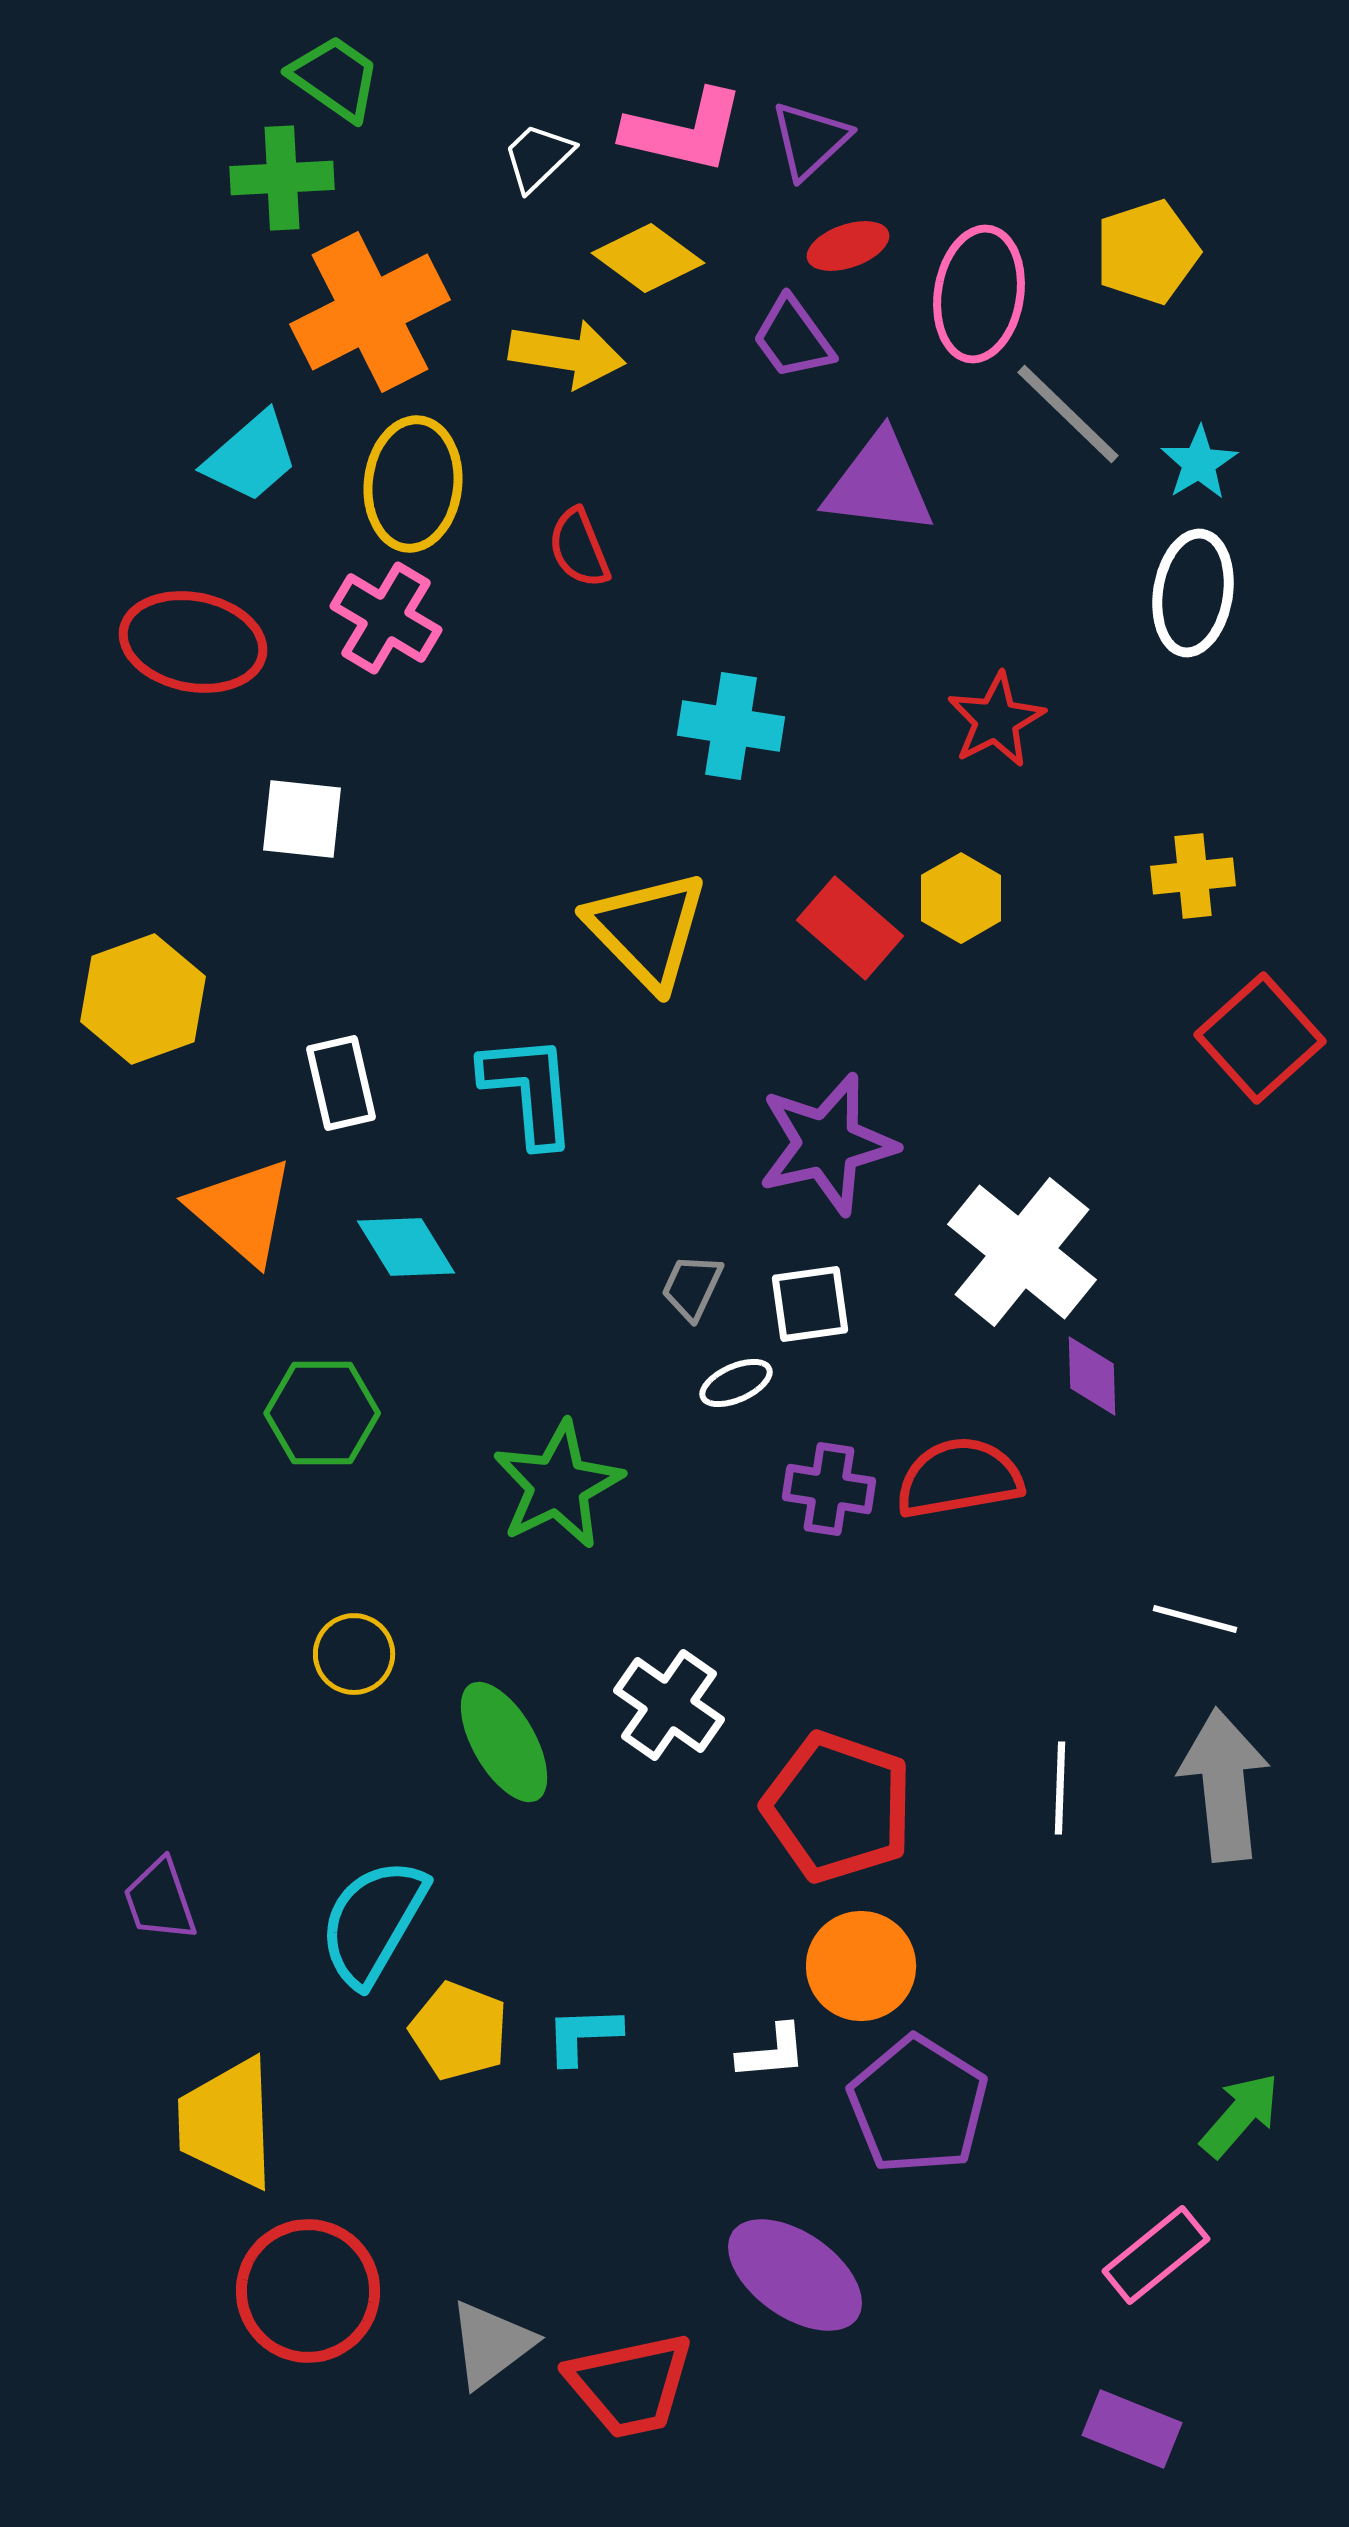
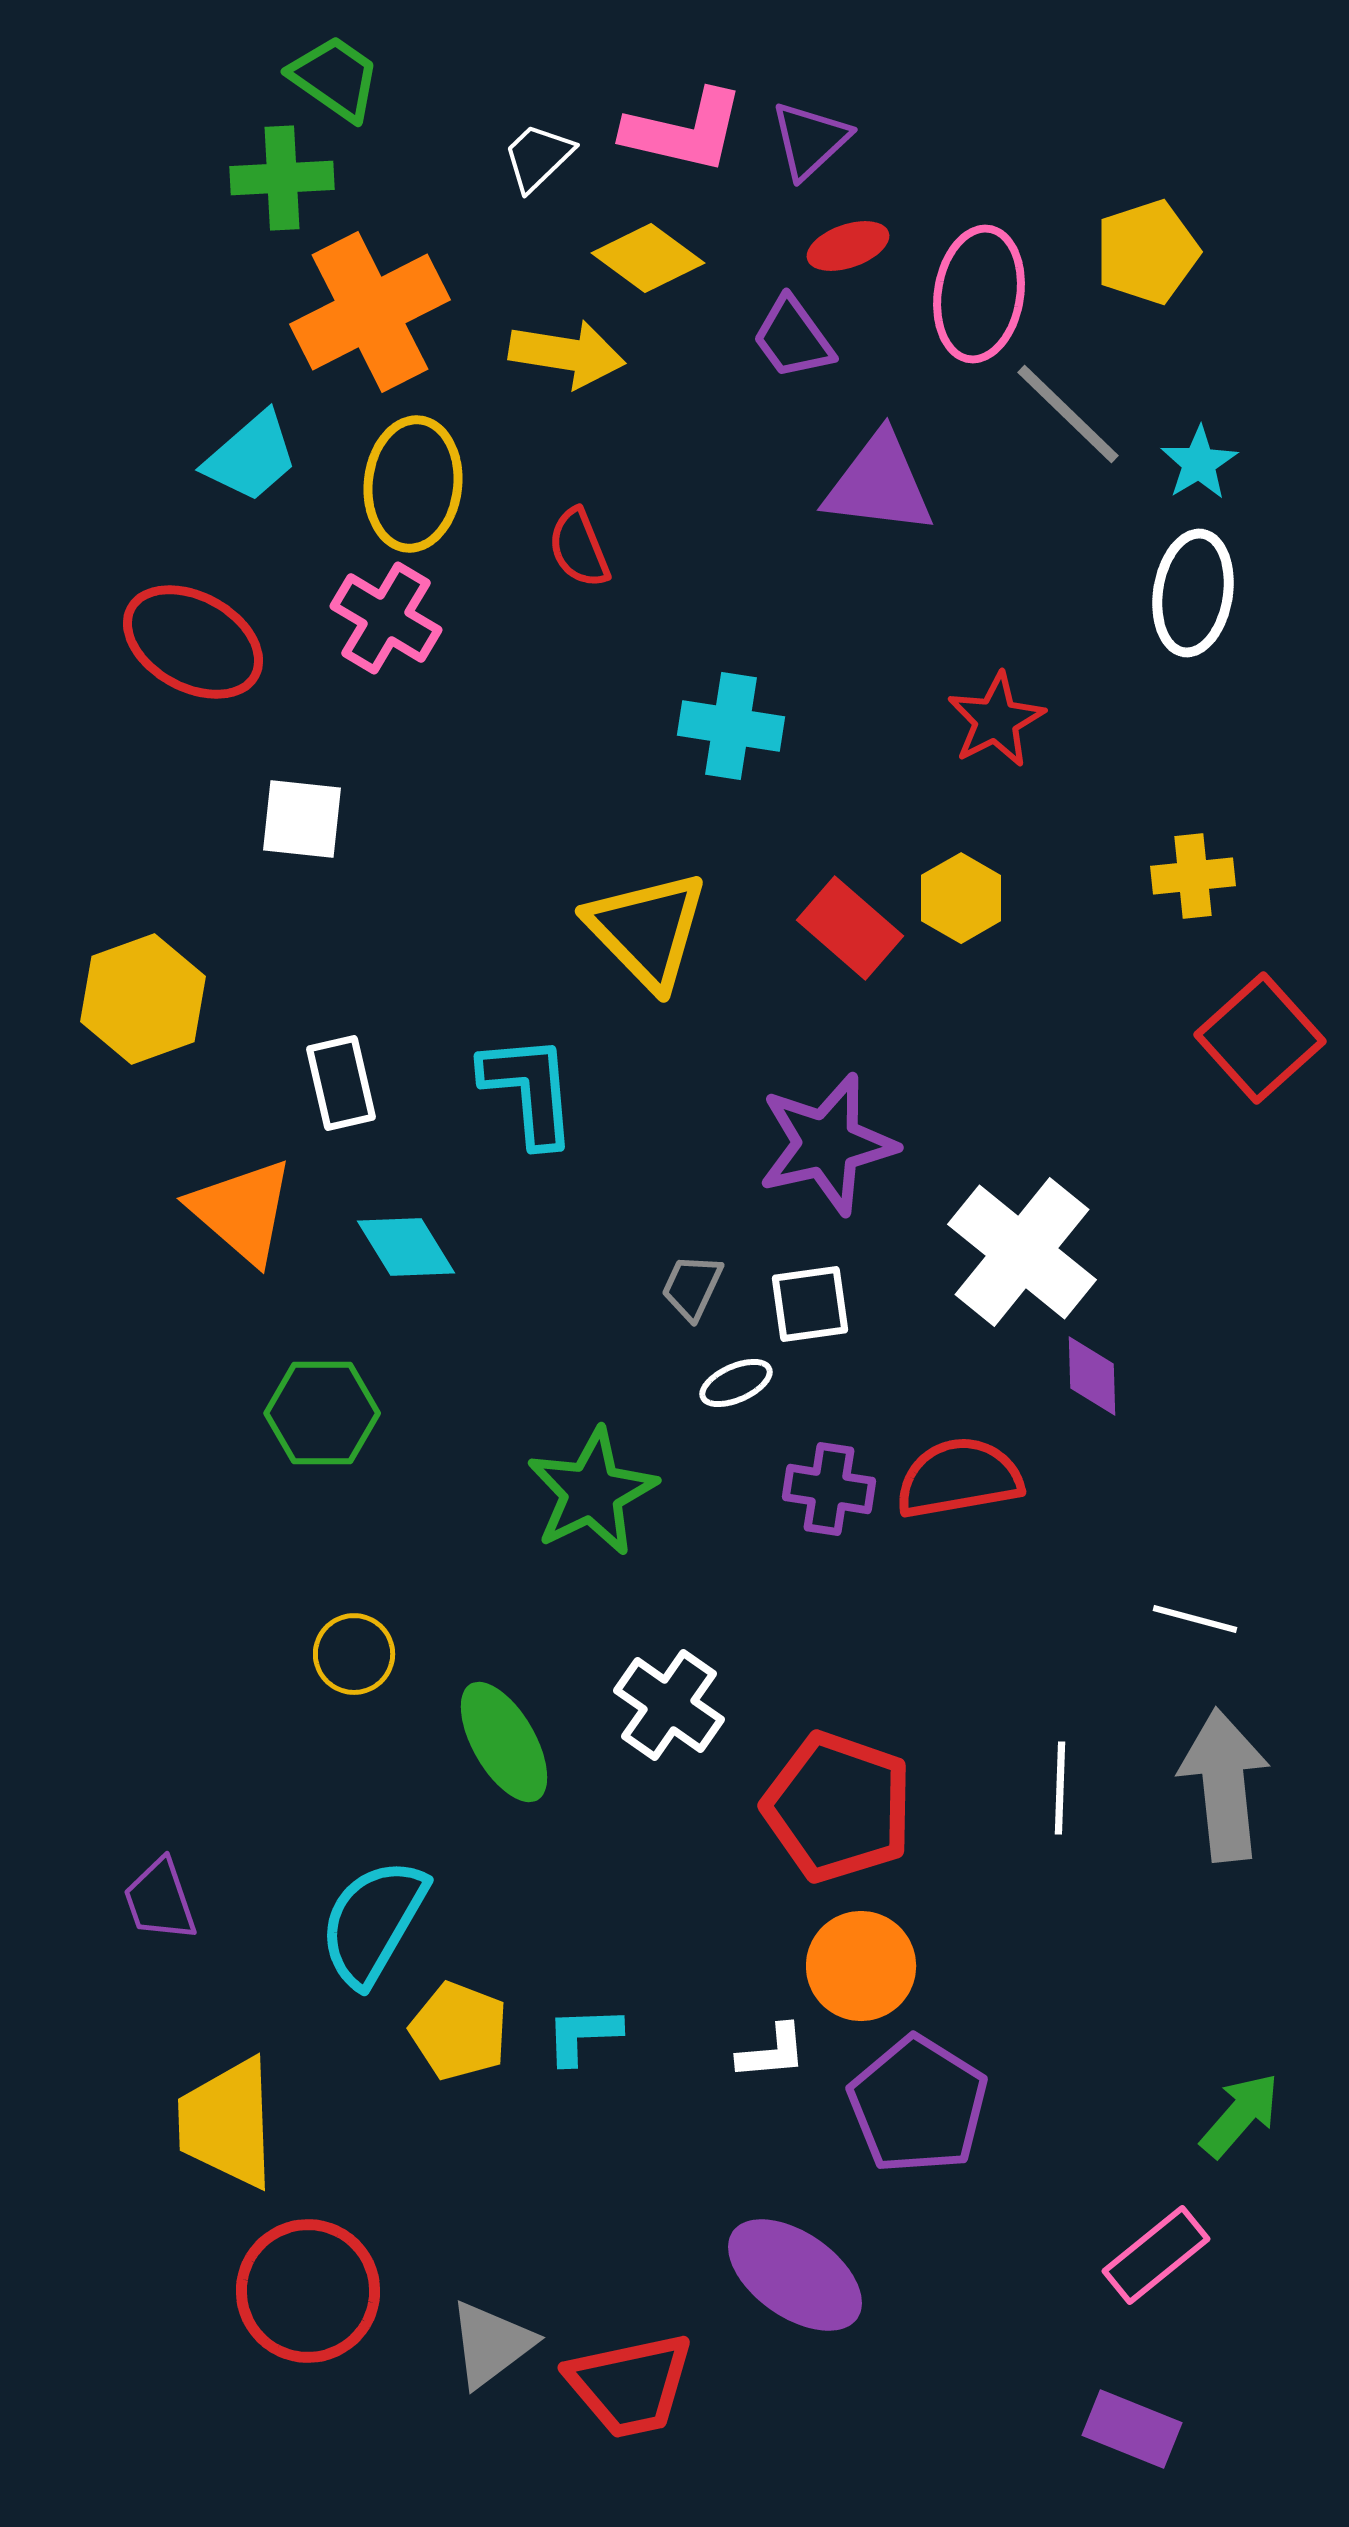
red ellipse at (193, 642): rotated 18 degrees clockwise
green star at (558, 1485): moved 34 px right, 7 px down
